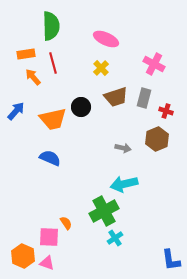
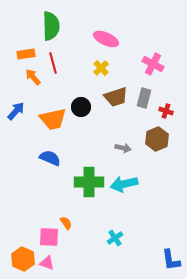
pink cross: moved 1 px left
green cross: moved 15 px left, 29 px up; rotated 28 degrees clockwise
orange hexagon: moved 3 px down
